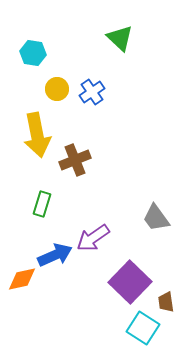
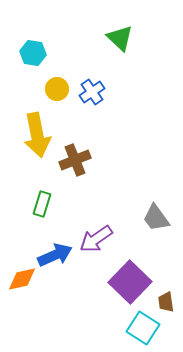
purple arrow: moved 3 px right, 1 px down
